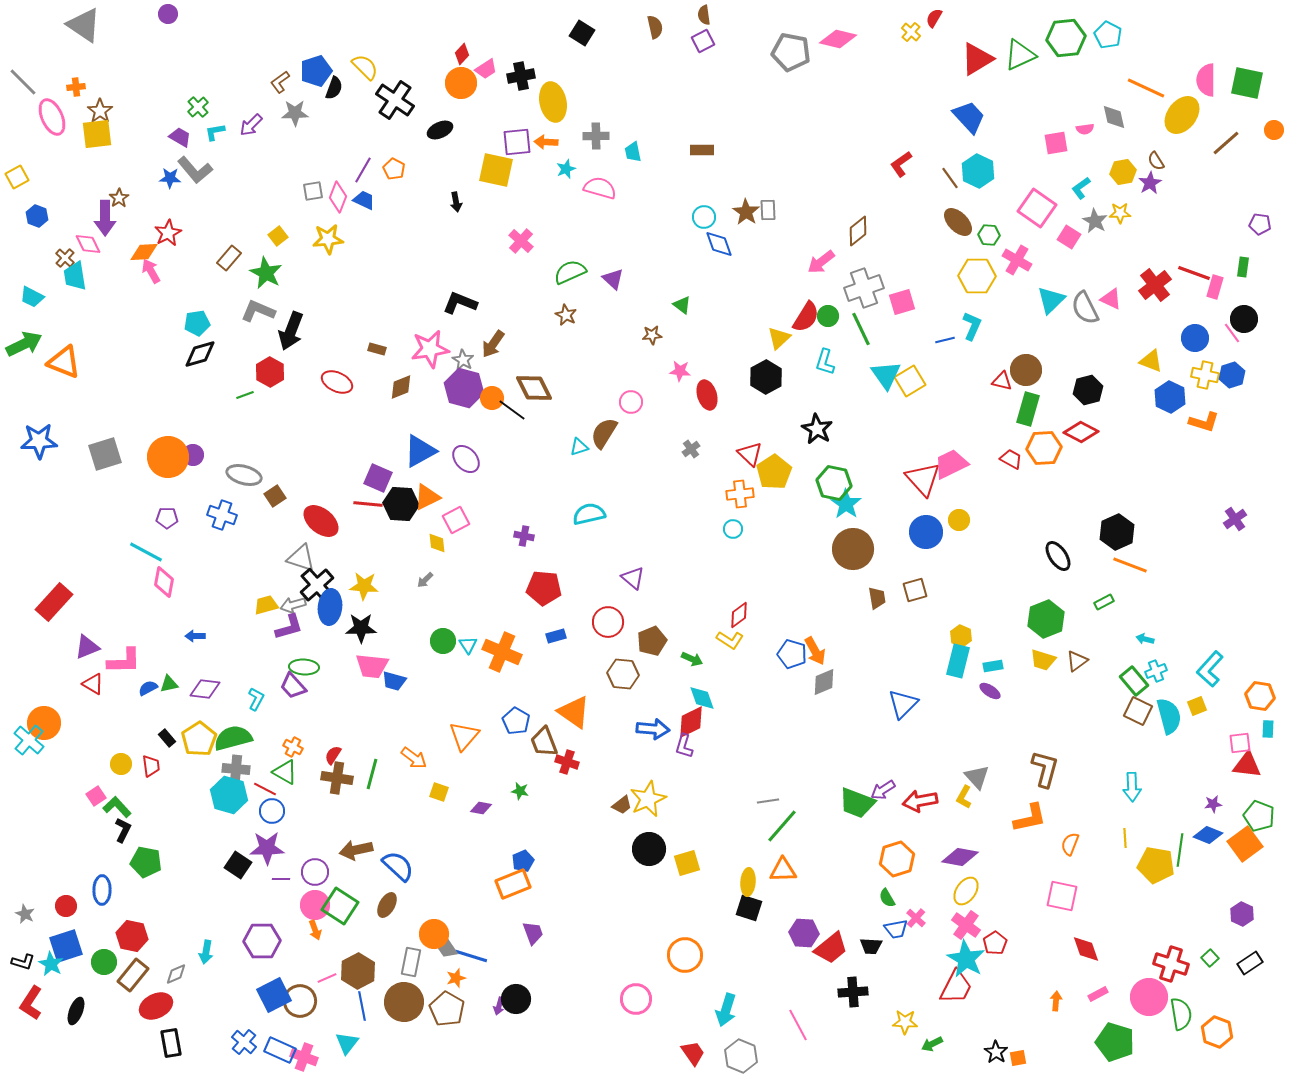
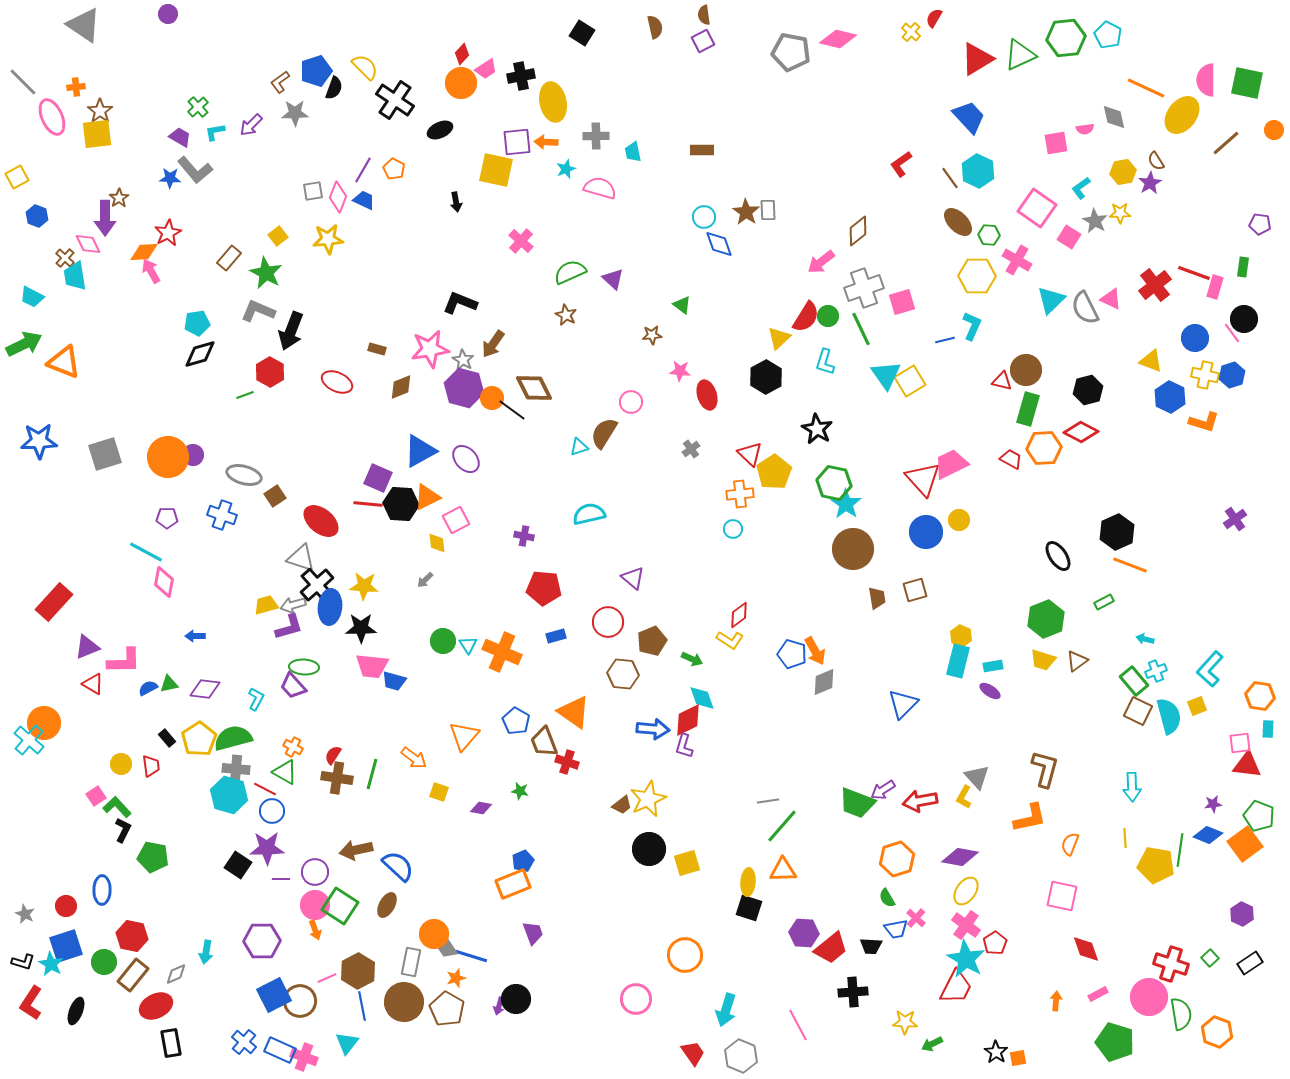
red diamond at (691, 722): moved 3 px left, 2 px up
green pentagon at (146, 862): moved 7 px right, 5 px up
